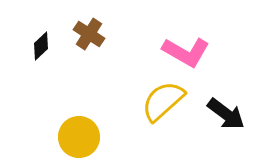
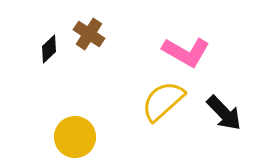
black diamond: moved 8 px right, 3 px down
black arrow: moved 2 px left, 1 px up; rotated 9 degrees clockwise
yellow circle: moved 4 px left
